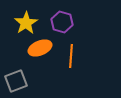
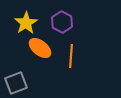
purple hexagon: rotated 10 degrees clockwise
orange ellipse: rotated 60 degrees clockwise
gray square: moved 2 px down
